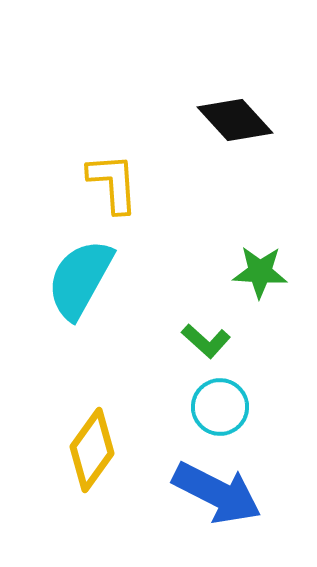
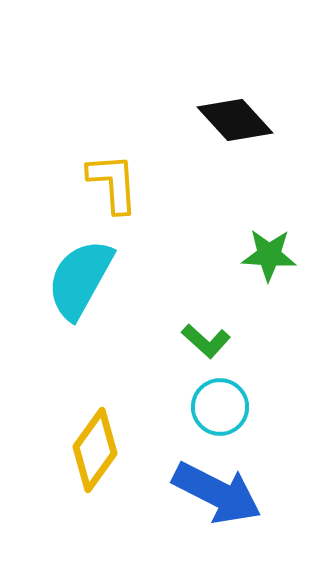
green star: moved 9 px right, 17 px up
yellow diamond: moved 3 px right
